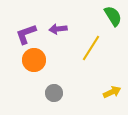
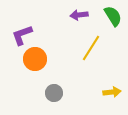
purple arrow: moved 21 px right, 14 px up
purple L-shape: moved 4 px left, 1 px down
orange circle: moved 1 px right, 1 px up
yellow arrow: rotated 18 degrees clockwise
